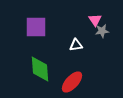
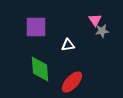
white triangle: moved 8 px left
